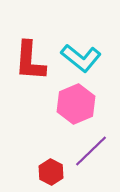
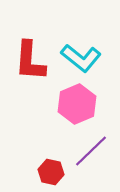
pink hexagon: moved 1 px right
red hexagon: rotated 15 degrees counterclockwise
